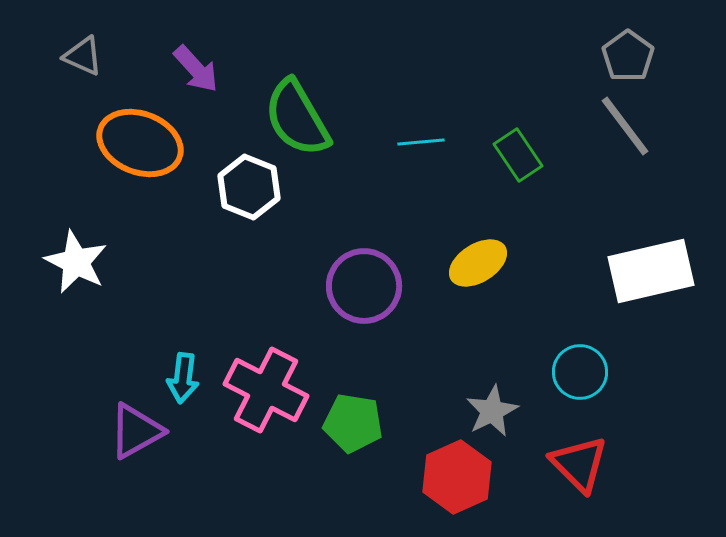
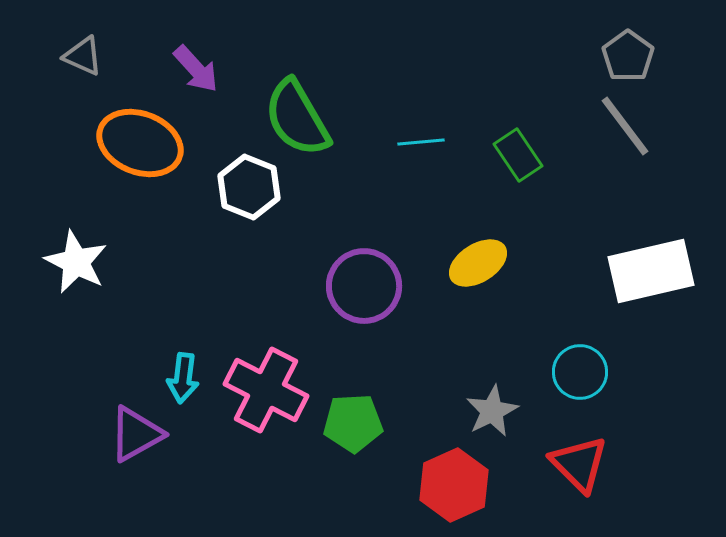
green pentagon: rotated 12 degrees counterclockwise
purple triangle: moved 3 px down
red hexagon: moved 3 px left, 8 px down
